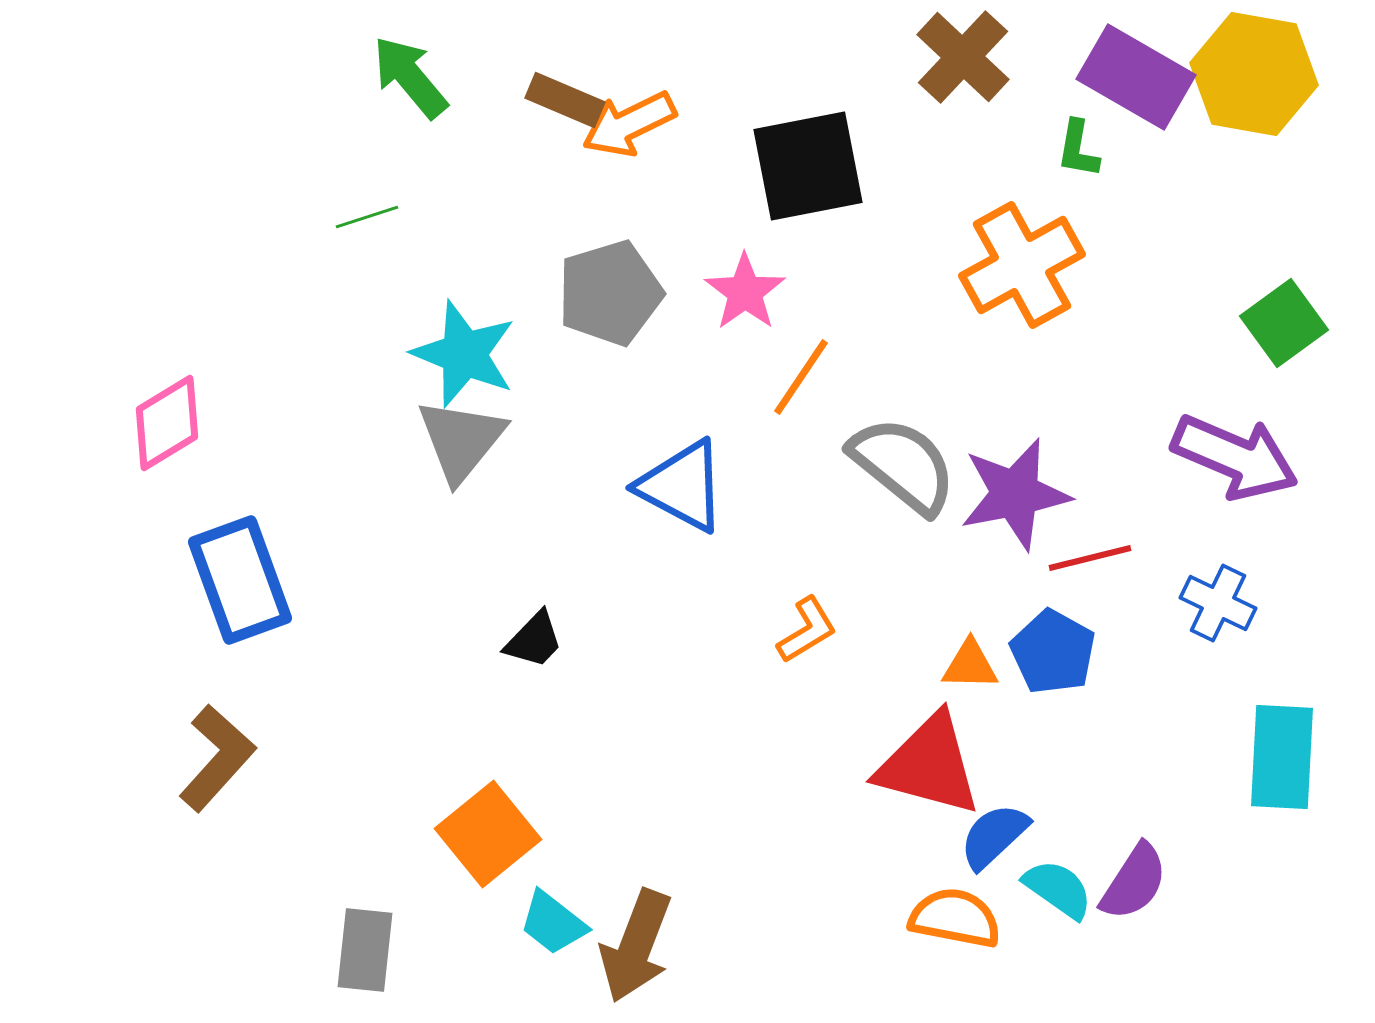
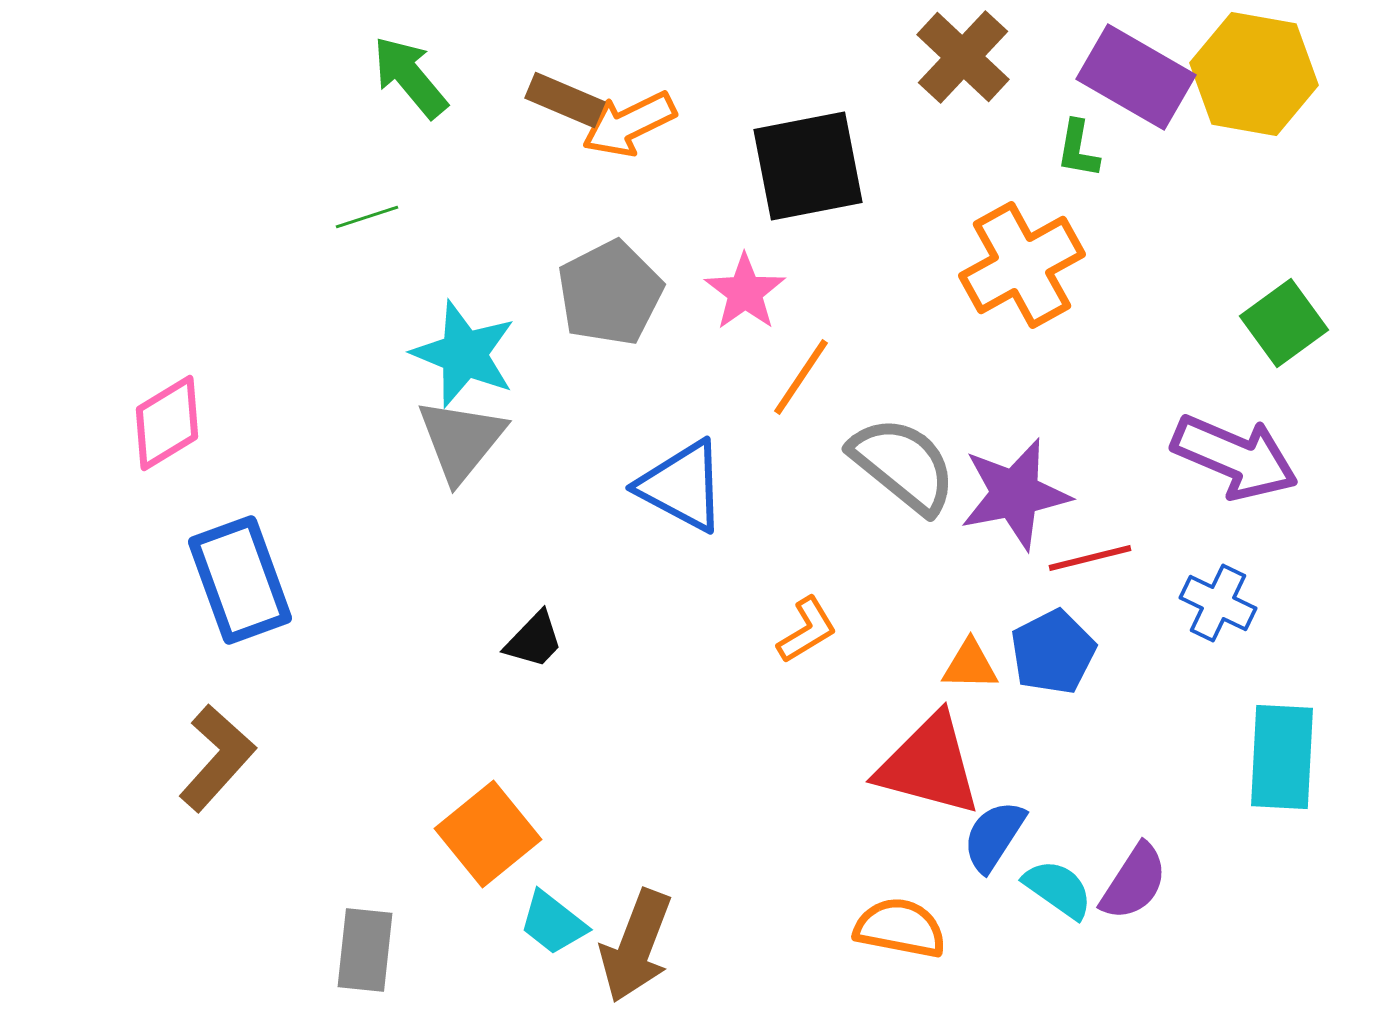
gray pentagon: rotated 10 degrees counterclockwise
blue pentagon: rotated 16 degrees clockwise
blue semicircle: rotated 14 degrees counterclockwise
orange semicircle: moved 55 px left, 10 px down
